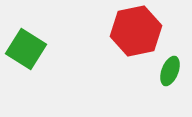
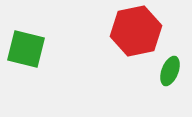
green square: rotated 18 degrees counterclockwise
